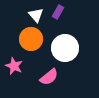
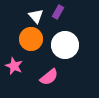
white triangle: moved 1 px down
white circle: moved 3 px up
